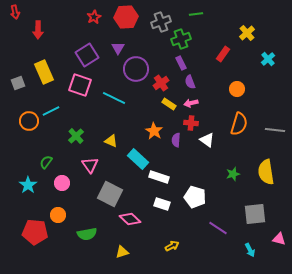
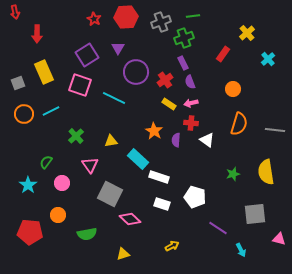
green line at (196, 14): moved 3 px left, 2 px down
red star at (94, 17): moved 2 px down; rotated 16 degrees counterclockwise
red arrow at (38, 30): moved 1 px left, 4 px down
green cross at (181, 39): moved 3 px right, 1 px up
purple rectangle at (181, 63): moved 2 px right
purple circle at (136, 69): moved 3 px down
red cross at (161, 83): moved 4 px right, 3 px up
orange circle at (237, 89): moved 4 px left
orange circle at (29, 121): moved 5 px left, 7 px up
yellow triangle at (111, 141): rotated 32 degrees counterclockwise
red pentagon at (35, 232): moved 5 px left
cyan arrow at (250, 250): moved 9 px left
yellow triangle at (122, 252): moved 1 px right, 2 px down
